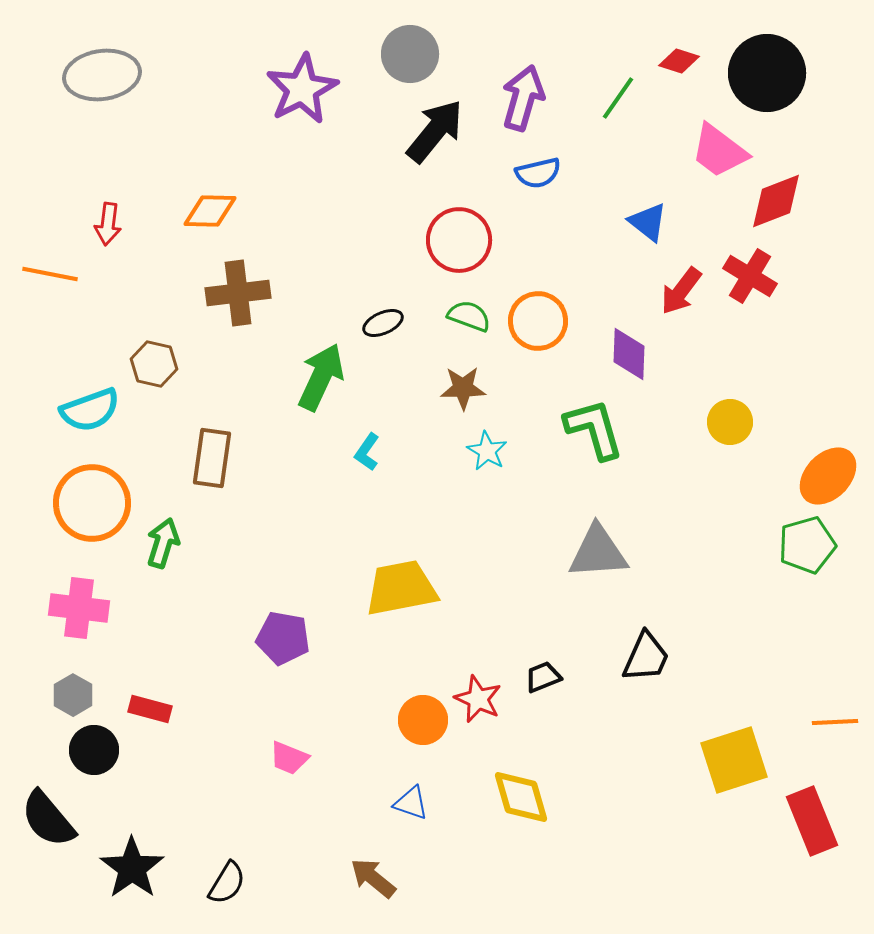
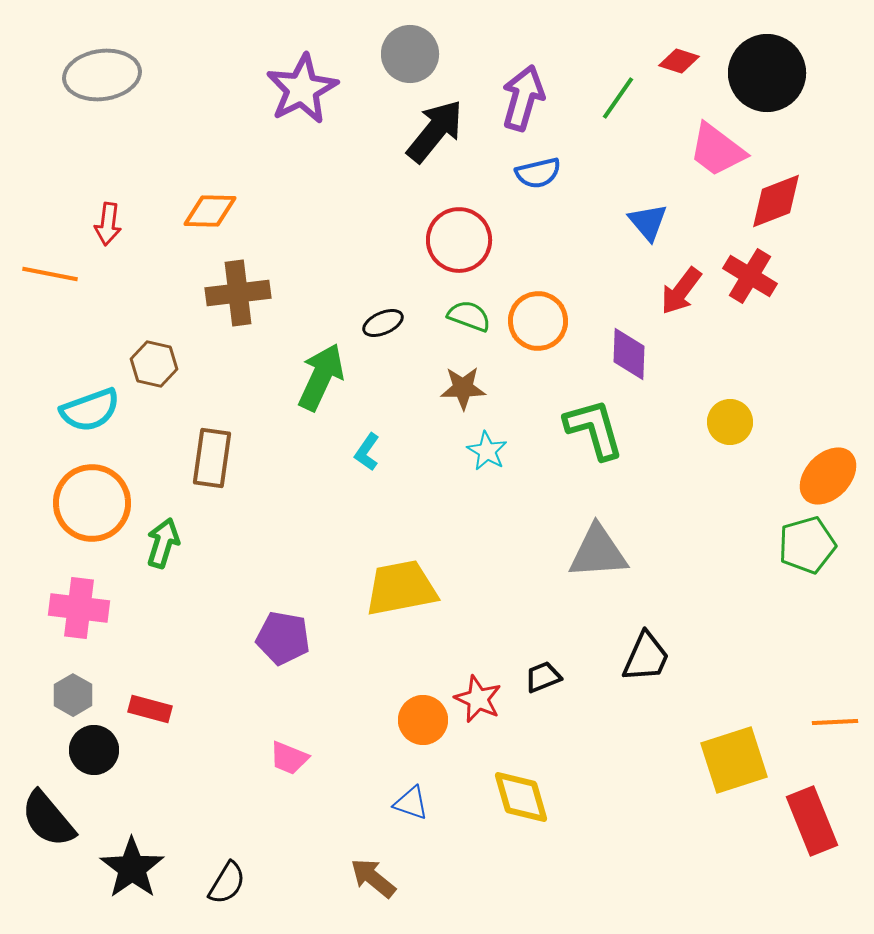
pink trapezoid at (719, 151): moved 2 px left, 1 px up
blue triangle at (648, 222): rotated 12 degrees clockwise
